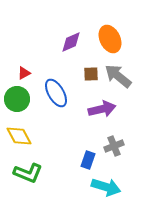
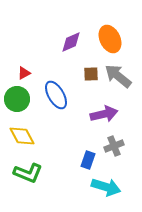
blue ellipse: moved 2 px down
purple arrow: moved 2 px right, 5 px down
yellow diamond: moved 3 px right
